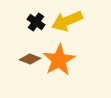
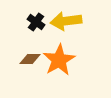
yellow arrow: moved 1 px left; rotated 16 degrees clockwise
brown diamond: rotated 20 degrees counterclockwise
